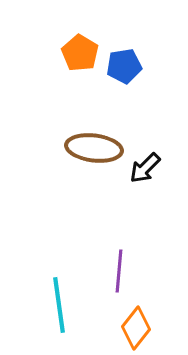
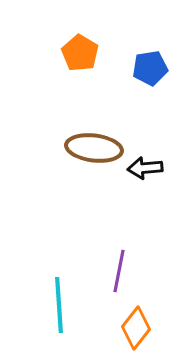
blue pentagon: moved 26 px right, 2 px down
black arrow: rotated 40 degrees clockwise
purple line: rotated 6 degrees clockwise
cyan line: rotated 4 degrees clockwise
